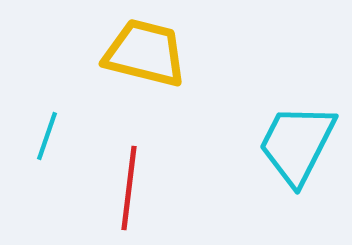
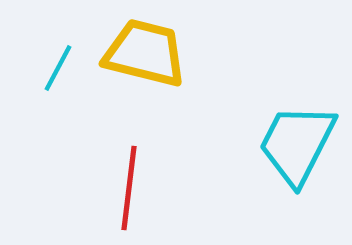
cyan line: moved 11 px right, 68 px up; rotated 9 degrees clockwise
